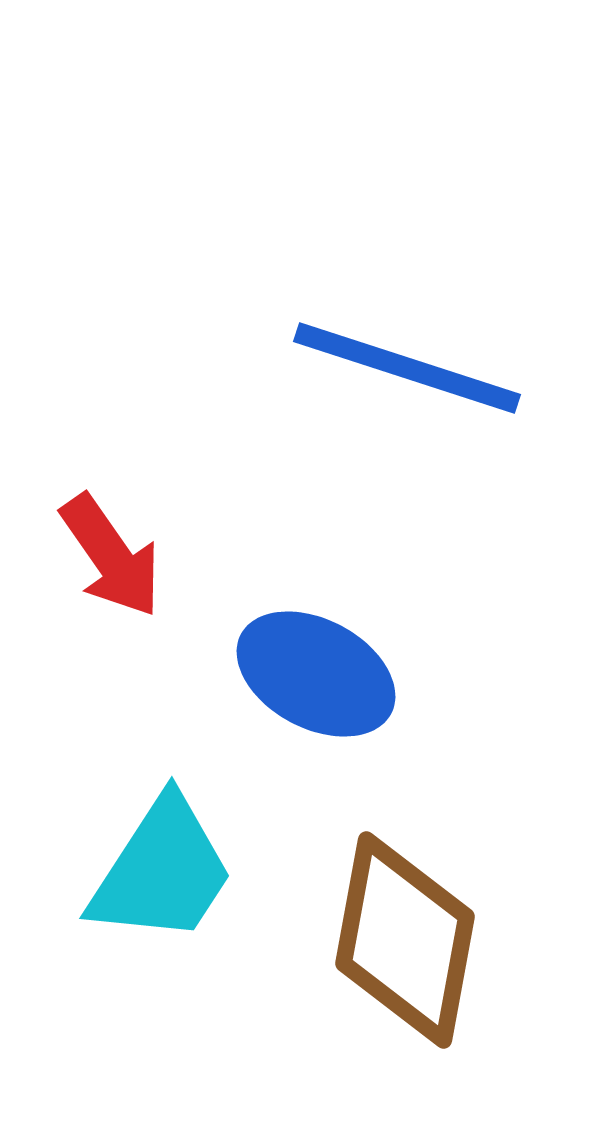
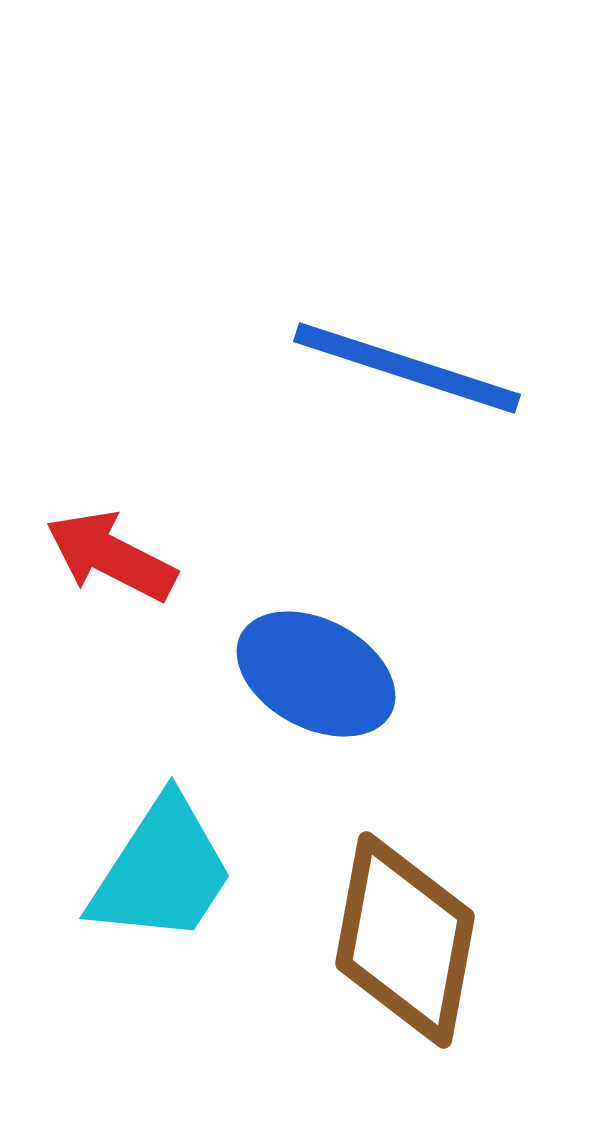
red arrow: rotated 152 degrees clockwise
